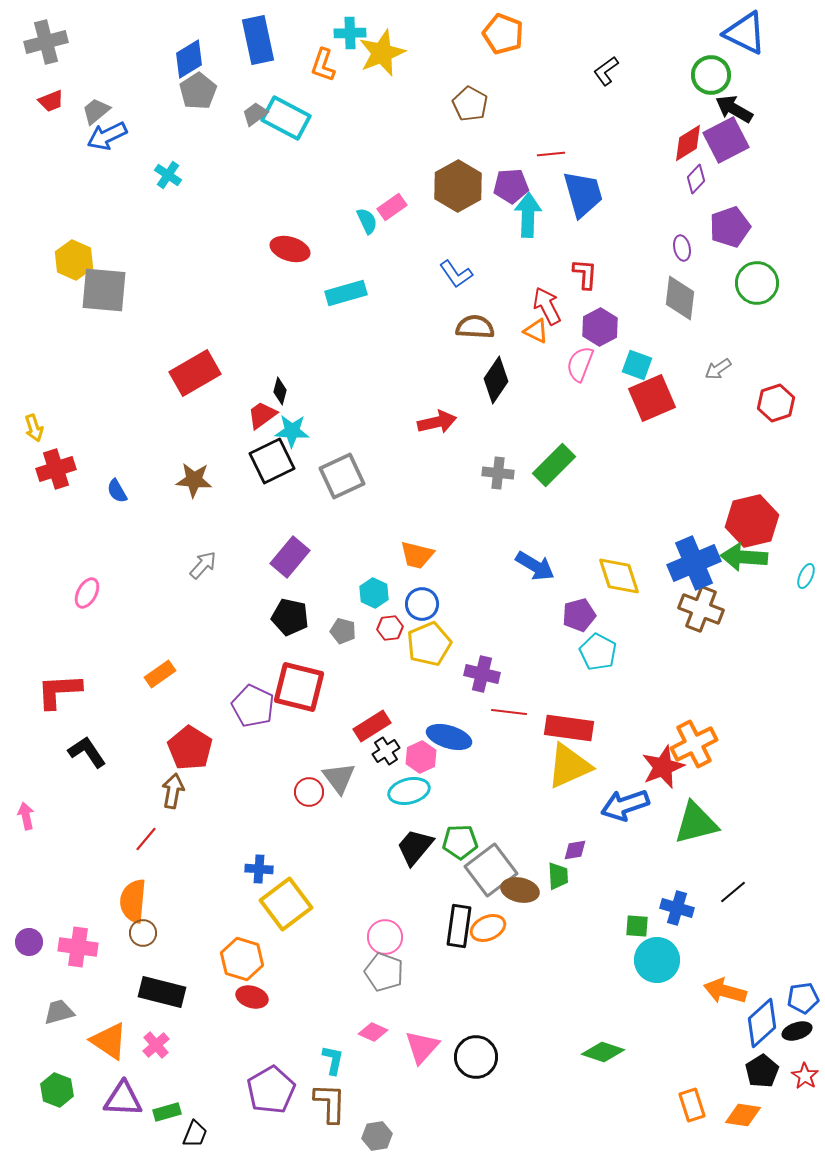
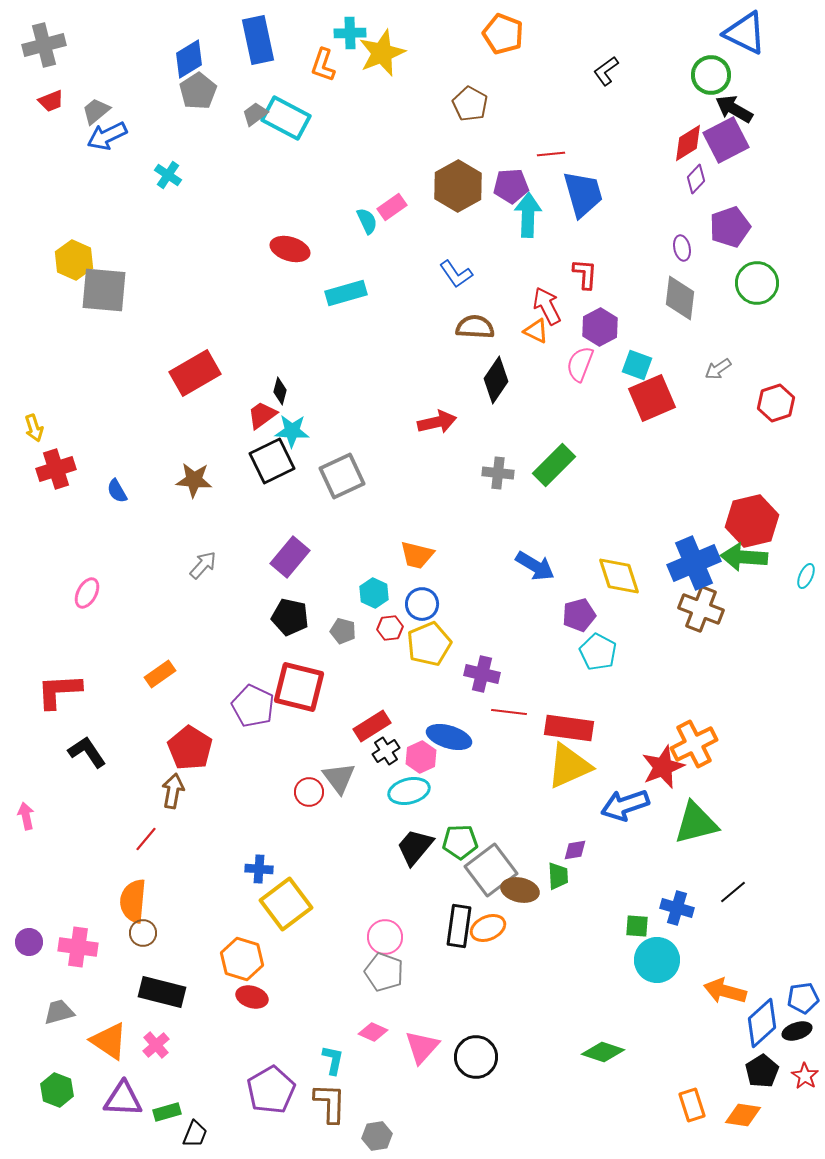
gray cross at (46, 42): moved 2 px left, 3 px down
